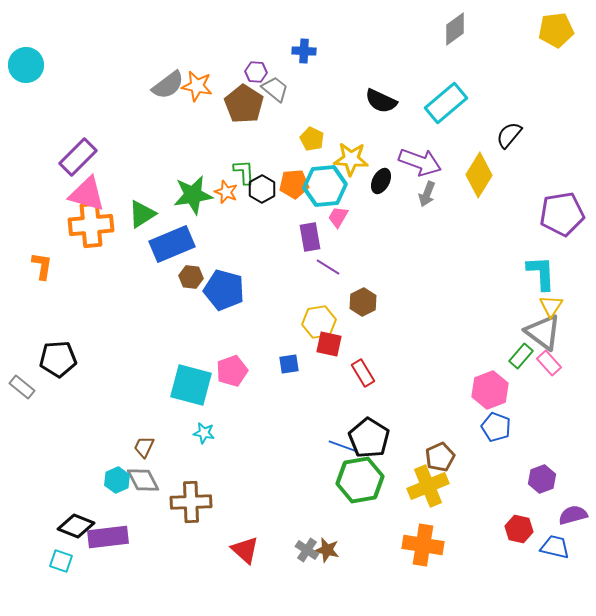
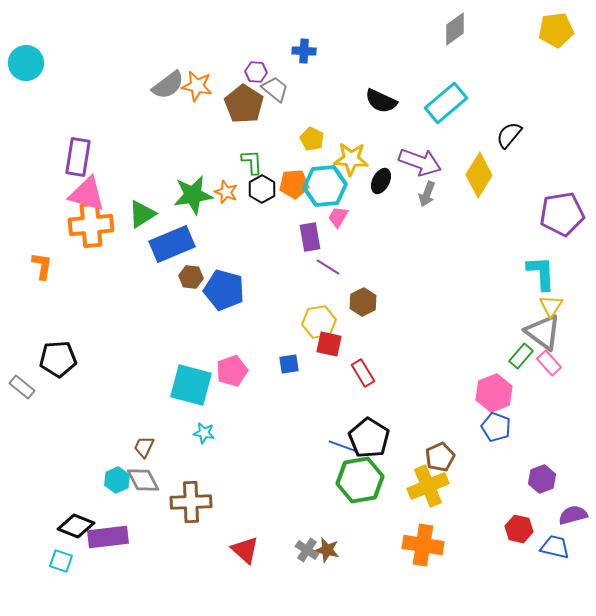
cyan circle at (26, 65): moved 2 px up
purple rectangle at (78, 157): rotated 36 degrees counterclockwise
green L-shape at (244, 172): moved 8 px right, 10 px up
pink hexagon at (490, 390): moved 4 px right, 3 px down
